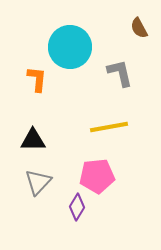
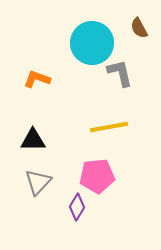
cyan circle: moved 22 px right, 4 px up
orange L-shape: rotated 76 degrees counterclockwise
